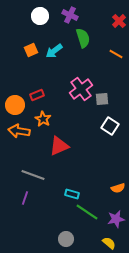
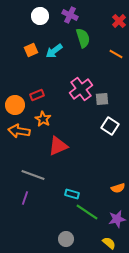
red triangle: moved 1 px left
purple star: moved 1 px right
